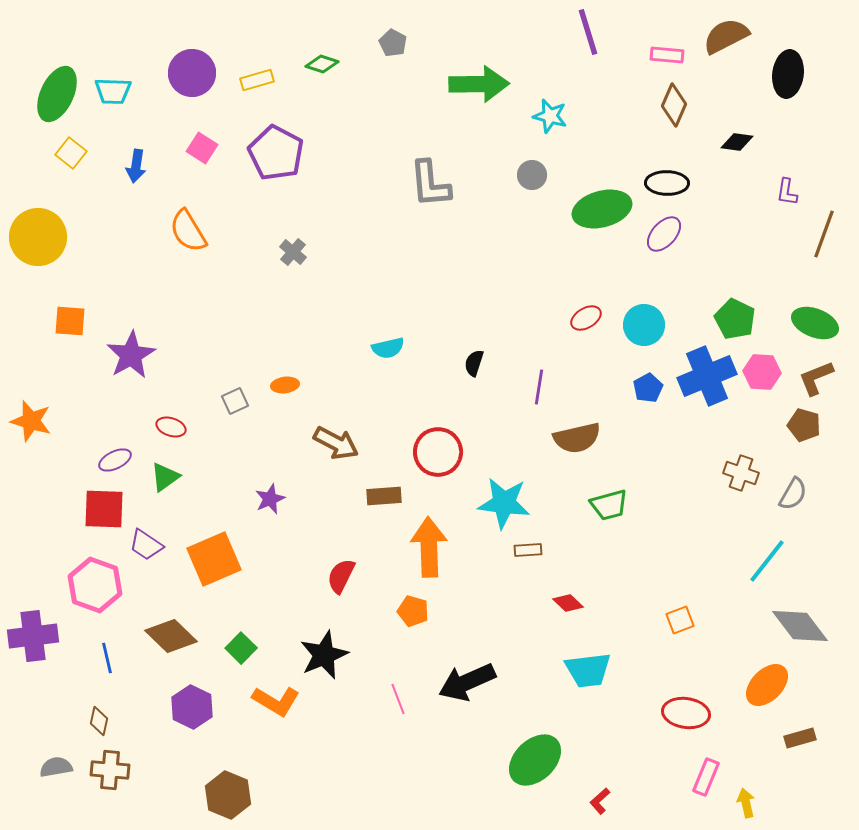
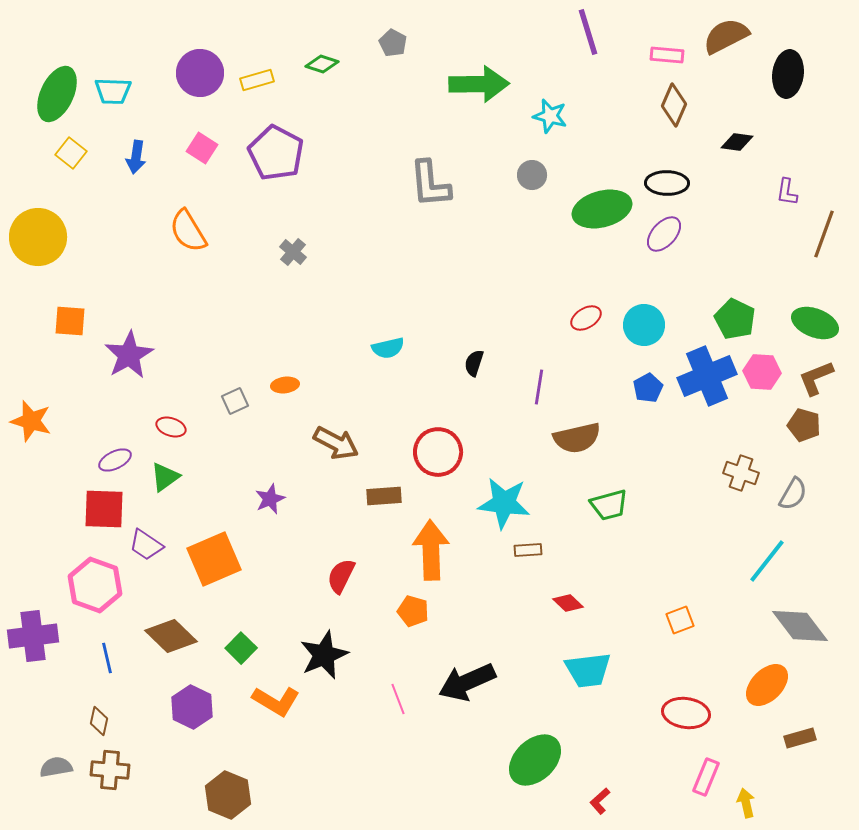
purple circle at (192, 73): moved 8 px right
blue arrow at (136, 166): moved 9 px up
purple star at (131, 355): moved 2 px left
orange arrow at (429, 547): moved 2 px right, 3 px down
